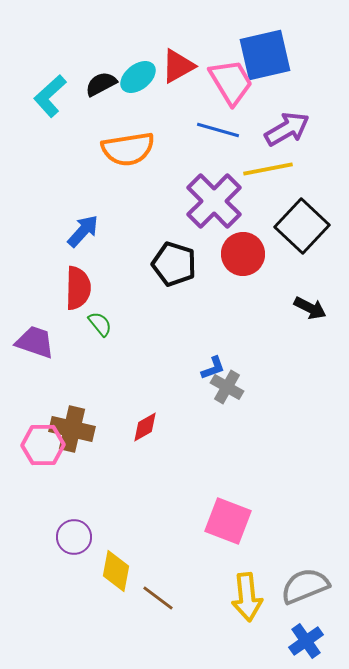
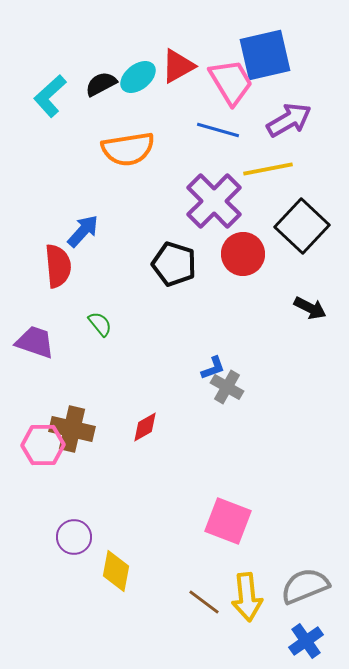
purple arrow: moved 2 px right, 9 px up
red semicircle: moved 20 px left, 22 px up; rotated 6 degrees counterclockwise
brown line: moved 46 px right, 4 px down
